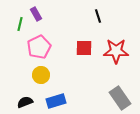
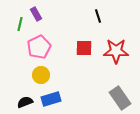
blue rectangle: moved 5 px left, 2 px up
